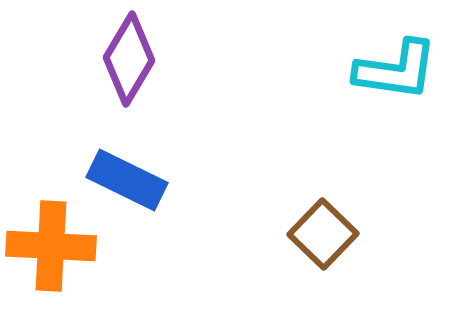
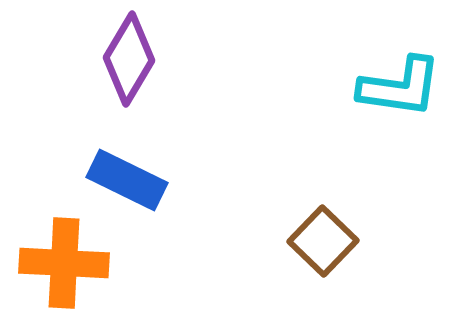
cyan L-shape: moved 4 px right, 17 px down
brown square: moved 7 px down
orange cross: moved 13 px right, 17 px down
